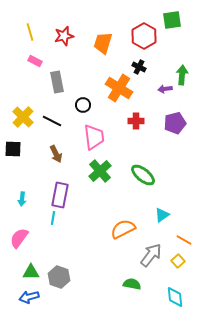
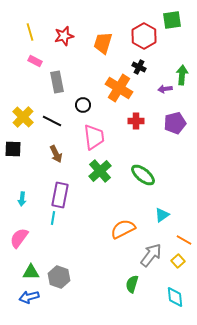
green semicircle: rotated 84 degrees counterclockwise
